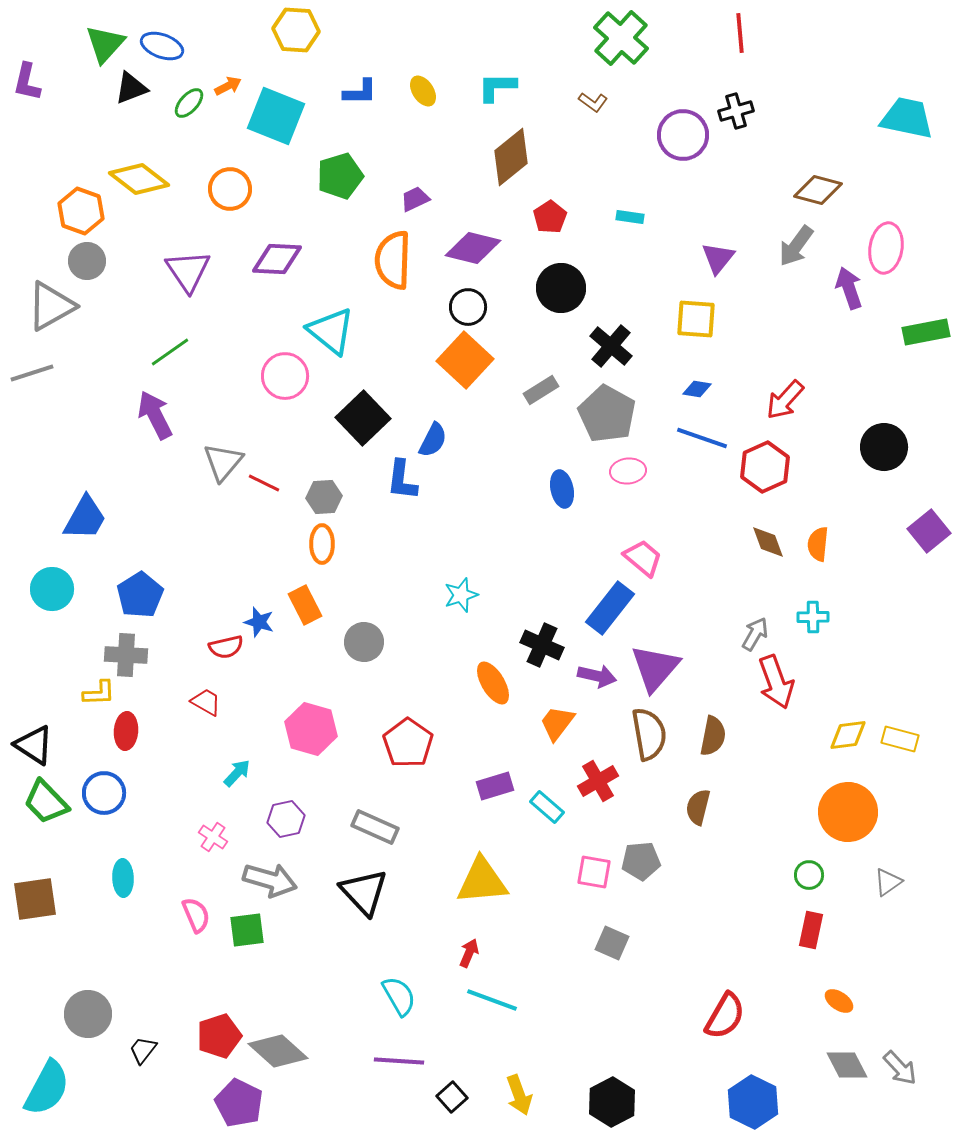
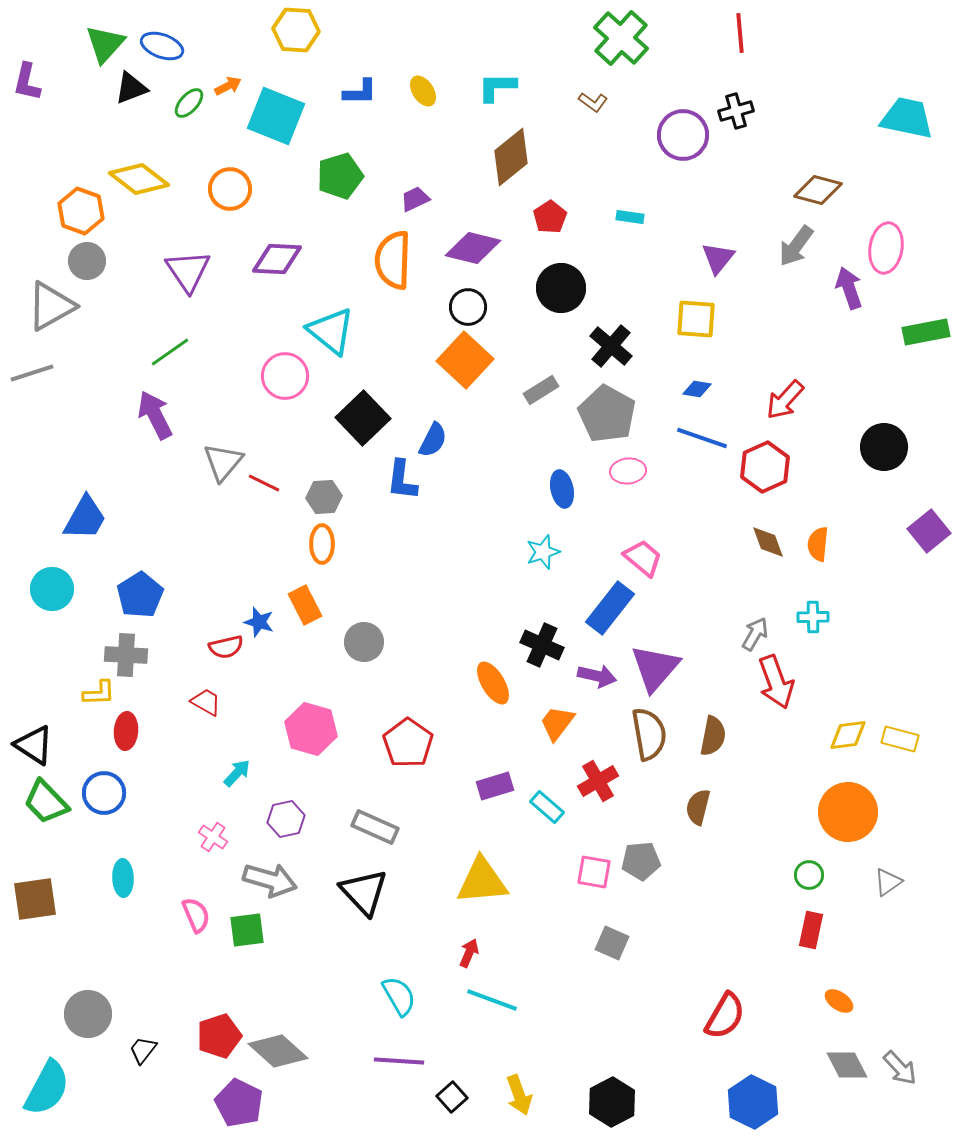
cyan star at (461, 595): moved 82 px right, 43 px up
